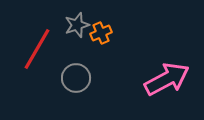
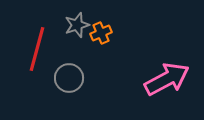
red line: rotated 15 degrees counterclockwise
gray circle: moved 7 px left
